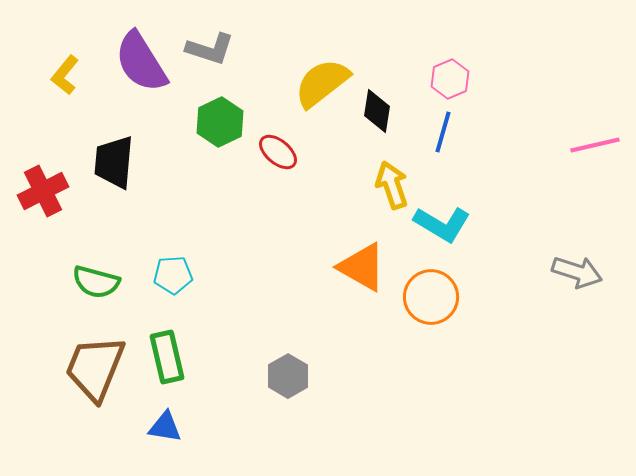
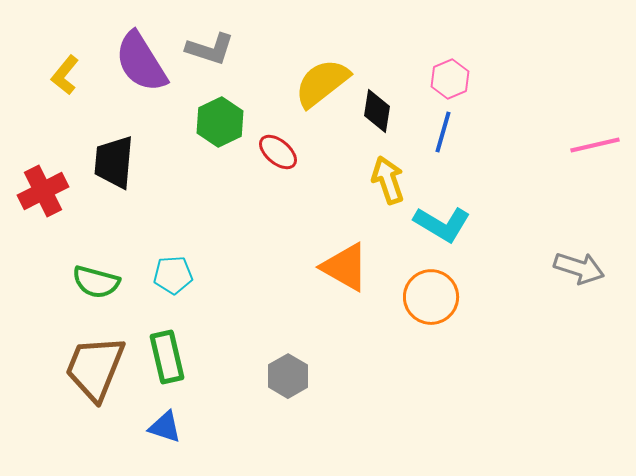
yellow arrow: moved 4 px left, 5 px up
orange triangle: moved 17 px left
gray arrow: moved 2 px right, 4 px up
blue triangle: rotated 9 degrees clockwise
